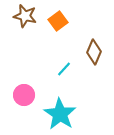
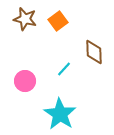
brown star: moved 3 px down
brown diamond: rotated 25 degrees counterclockwise
pink circle: moved 1 px right, 14 px up
